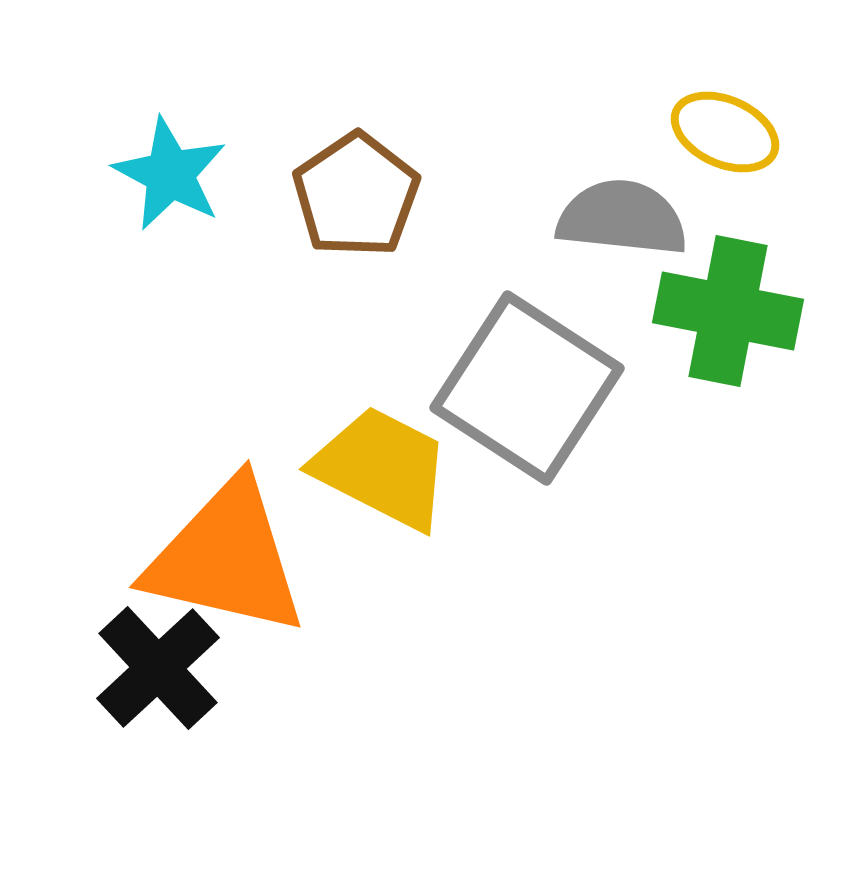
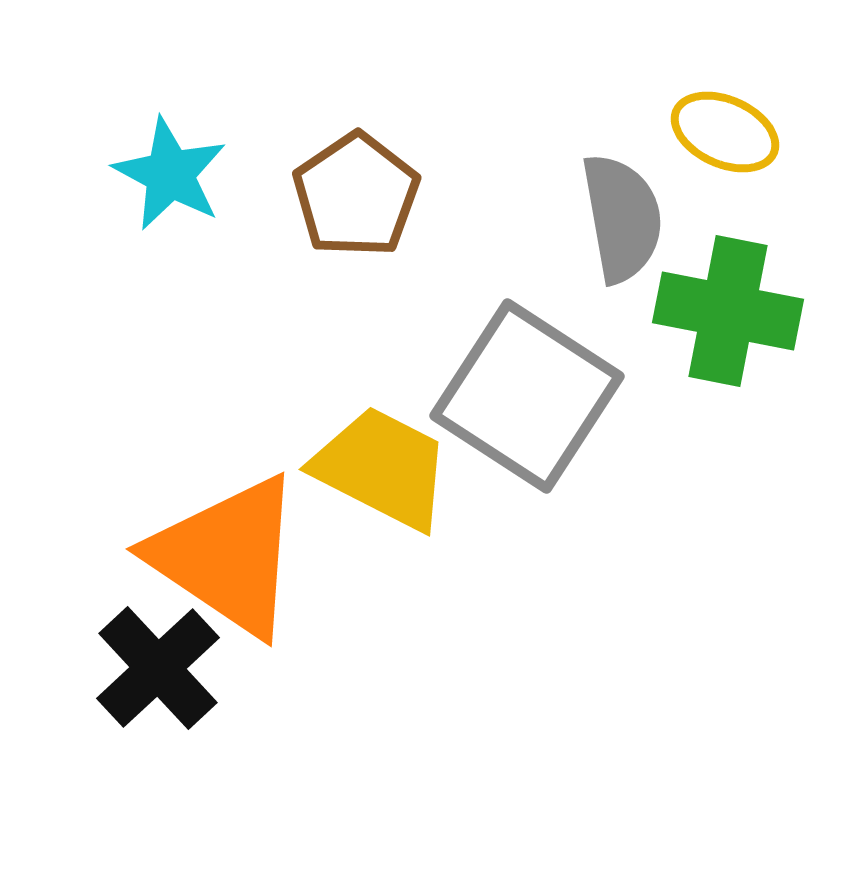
gray semicircle: rotated 74 degrees clockwise
gray square: moved 8 px down
orange triangle: moved 1 px right, 2 px up; rotated 21 degrees clockwise
